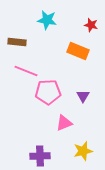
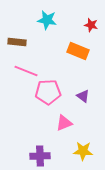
purple triangle: rotated 24 degrees counterclockwise
yellow star: rotated 18 degrees clockwise
